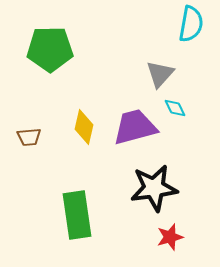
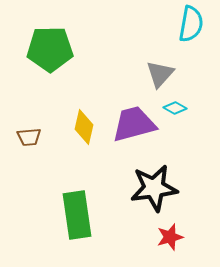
cyan diamond: rotated 35 degrees counterclockwise
purple trapezoid: moved 1 px left, 3 px up
